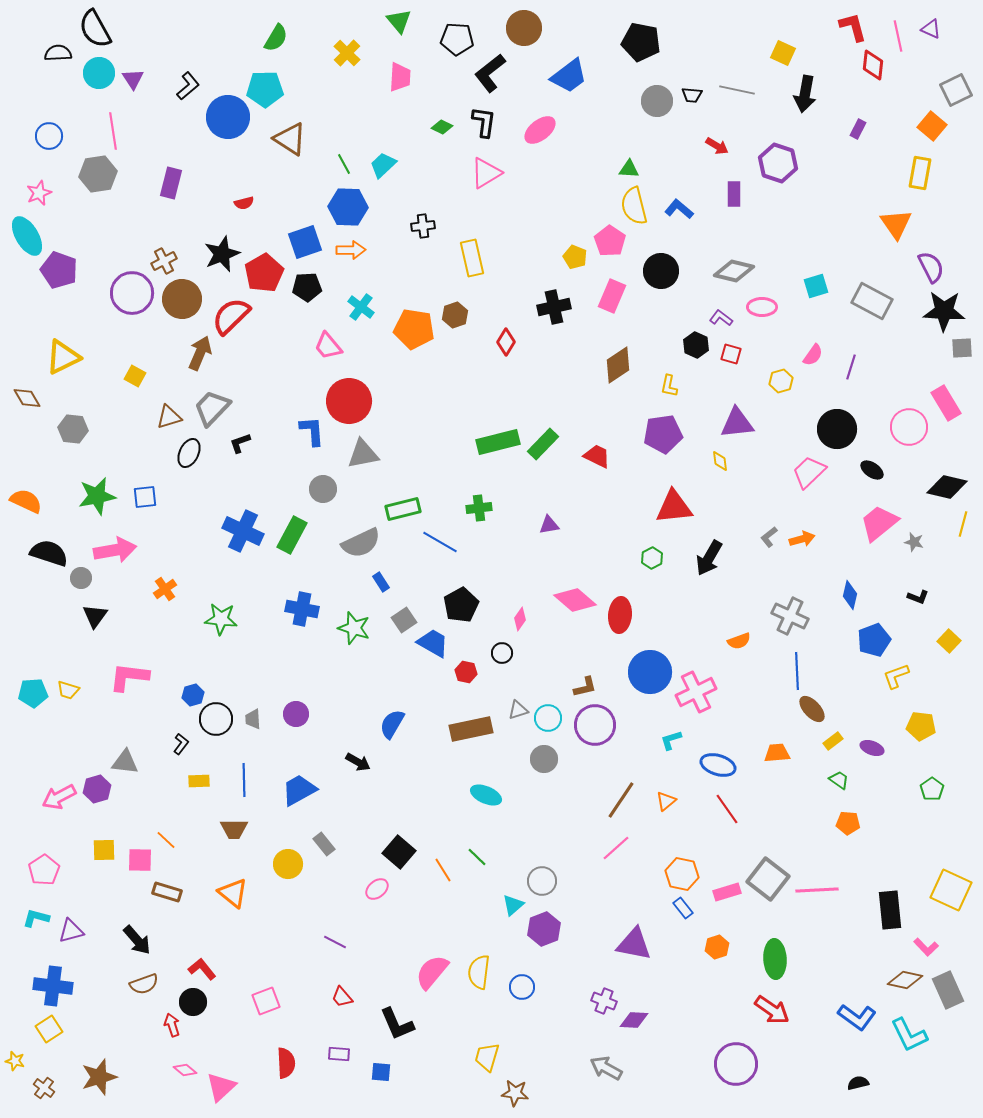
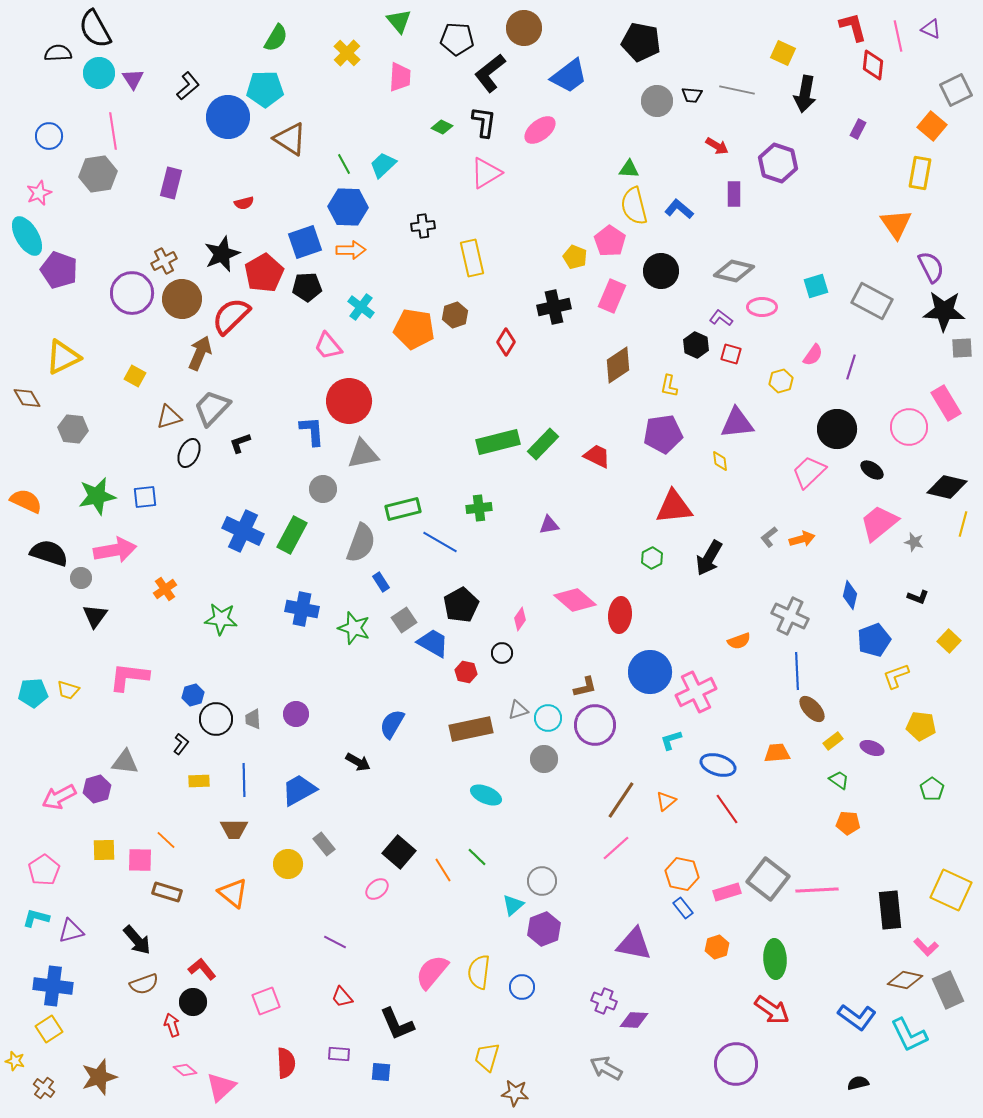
gray semicircle at (361, 543): rotated 45 degrees counterclockwise
